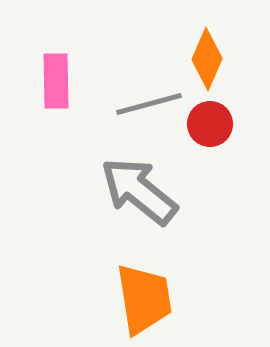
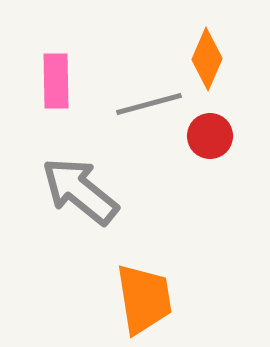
red circle: moved 12 px down
gray arrow: moved 59 px left
